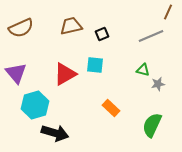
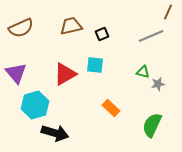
green triangle: moved 2 px down
